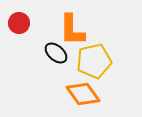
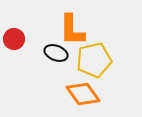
red circle: moved 5 px left, 16 px down
black ellipse: rotated 20 degrees counterclockwise
yellow pentagon: moved 1 px up
